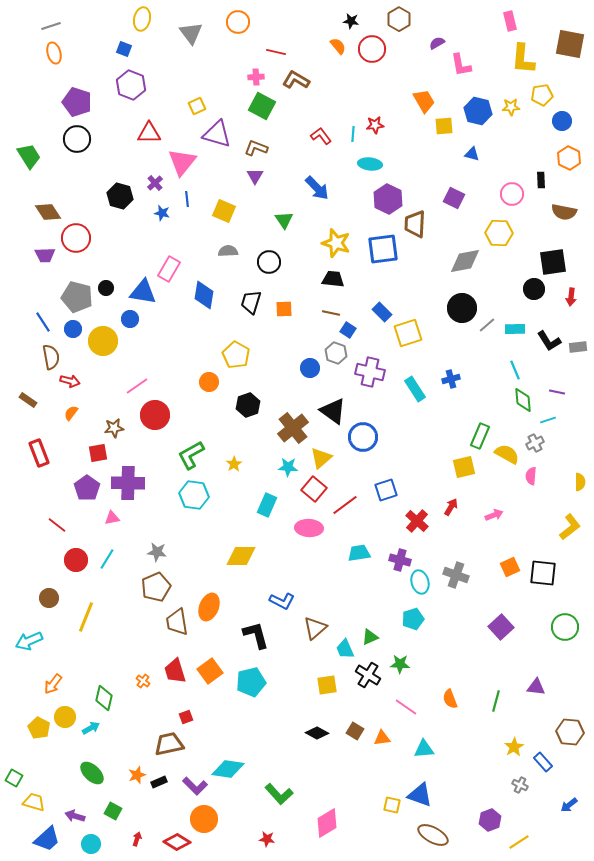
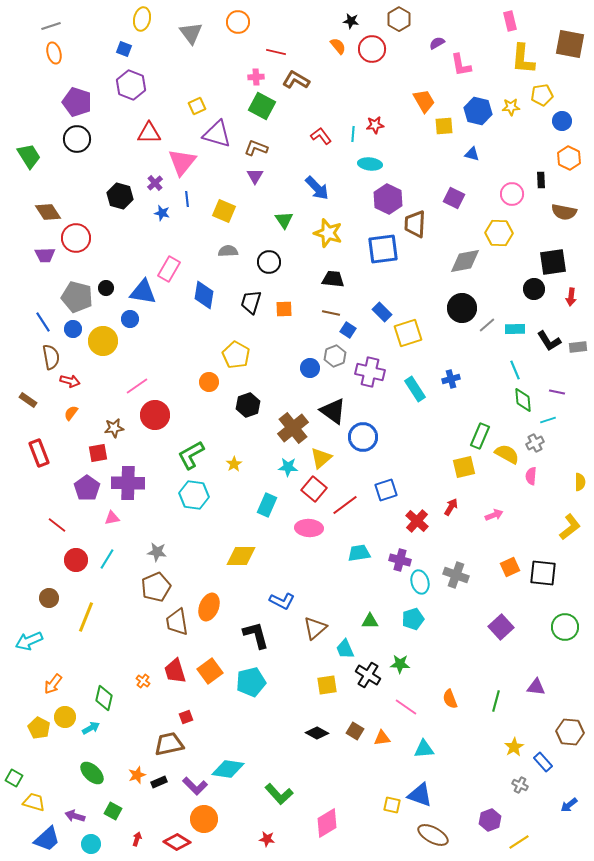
yellow star at (336, 243): moved 8 px left, 10 px up
gray hexagon at (336, 353): moved 1 px left, 3 px down; rotated 20 degrees clockwise
green triangle at (370, 637): moved 16 px up; rotated 24 degrees clockwise
